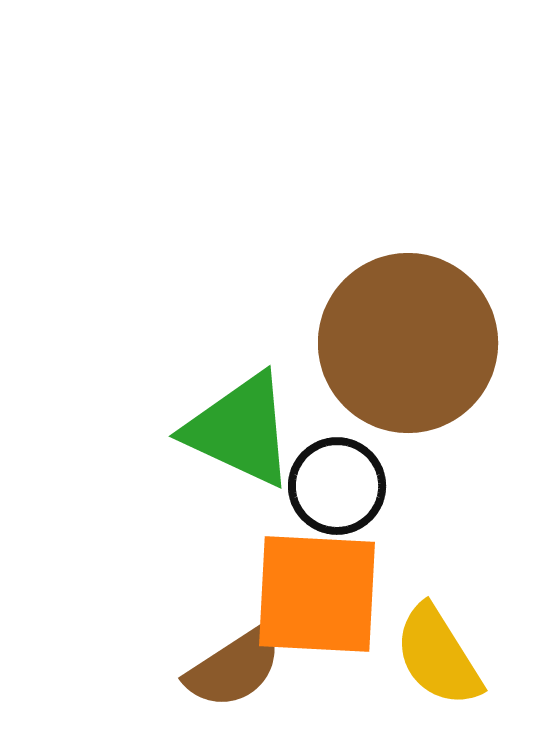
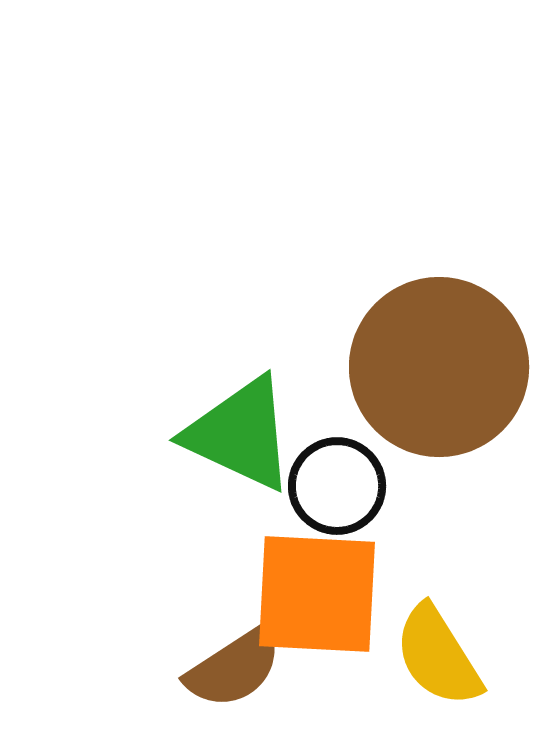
brown circle: moved 31 px right, 24 px down
green triangle: moved 4 px down
